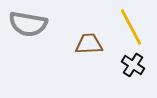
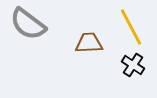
gray semicircle: rotated 27 degrees clockwise
brown trapezoid: moved 1 px up
